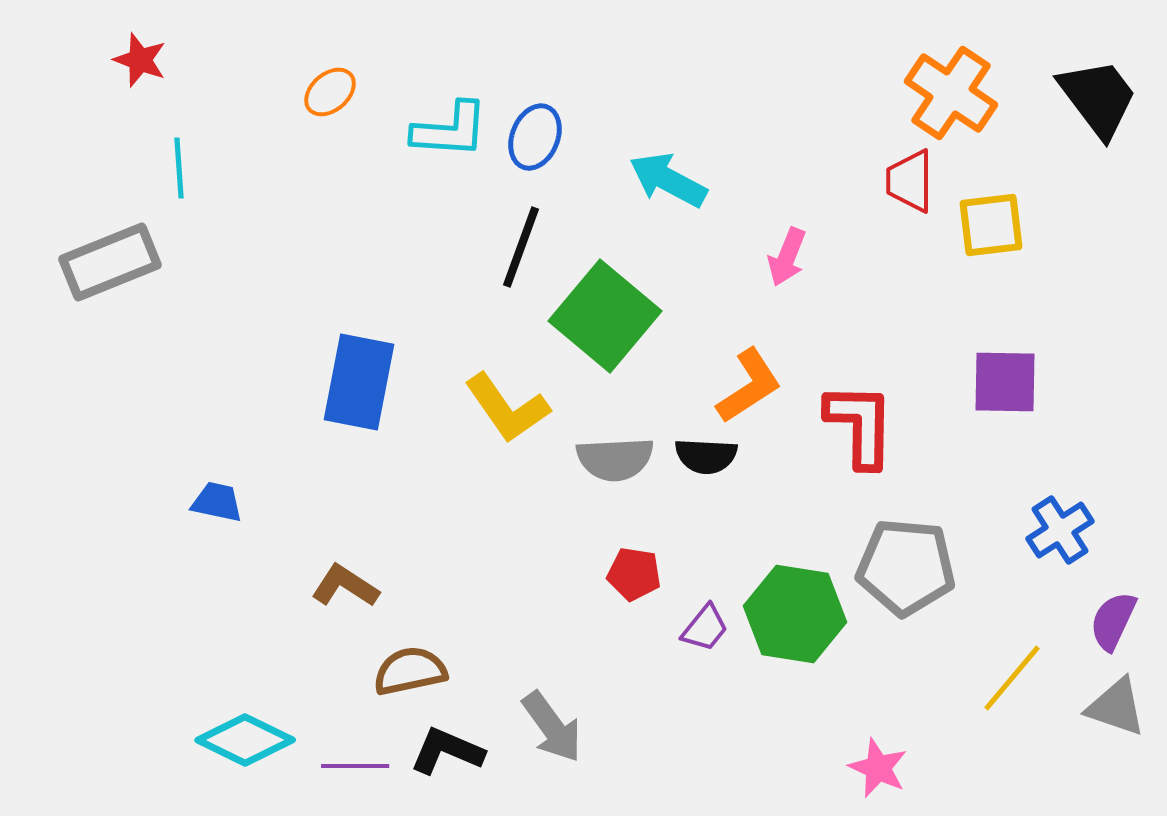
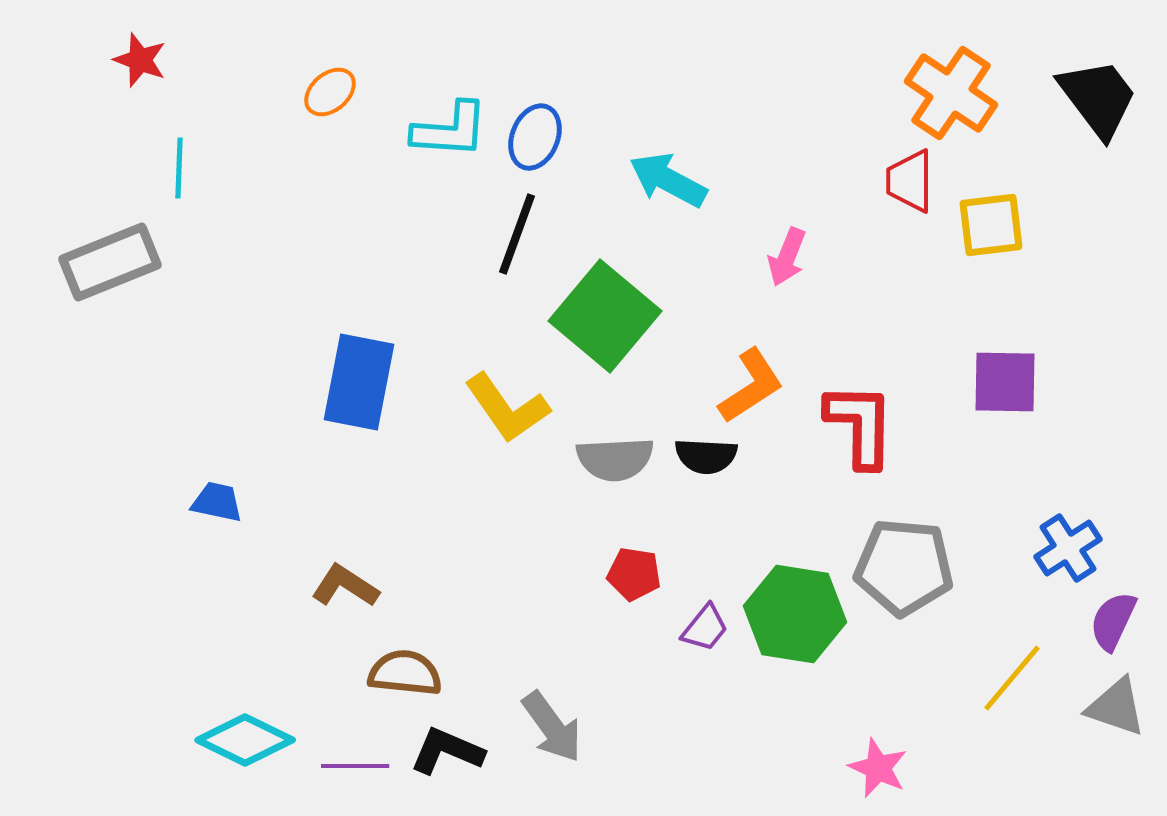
cyan line: rotated 6 degrees clockwise
black line: moved 4 px left, 13 px up
orange L-shape: moved 2 px right
blue cross: moved 8 px right, 18 px down
gray pentagon: moved 2 px left
brown semicircle: moved 5 px left, 2 px down; rotated 18 degrees clockwise
